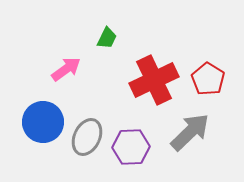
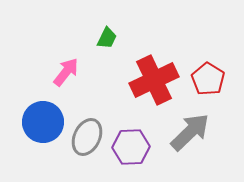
pink arrow: moved 3 px down; rotated 16 degrees counterclockwise
